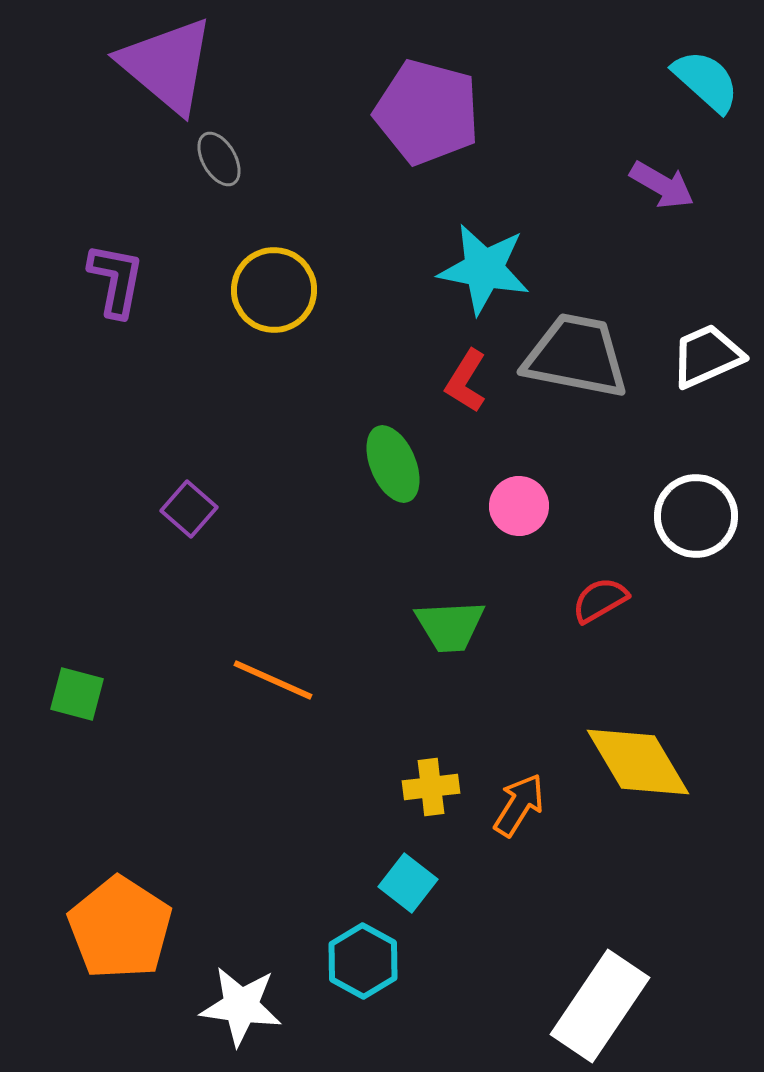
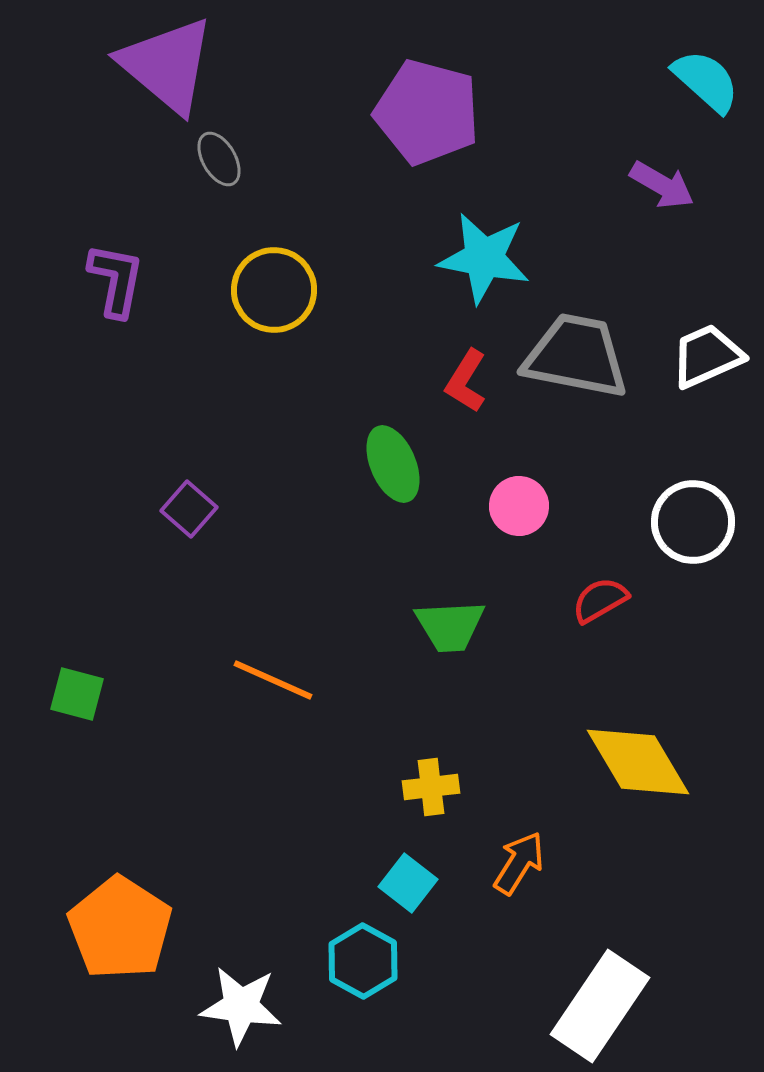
cyan star: moved 11 px up
white circle: moved 3 px left, 6 px down
orange arrow: moved 58 px down
